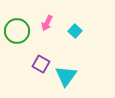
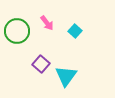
pink arrow: rotated 63 degrees counterclockwise
purple square: rotated 12 degrees clockwise
